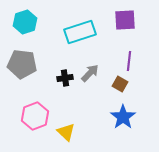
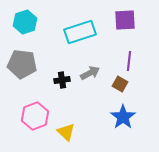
gray arrow: rotated 18 degrees clockwise
black cross: moved 3 px left, 2 px down
